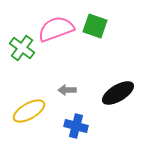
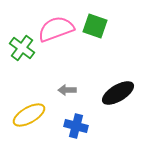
yellow ellipse: moved 4 px down
